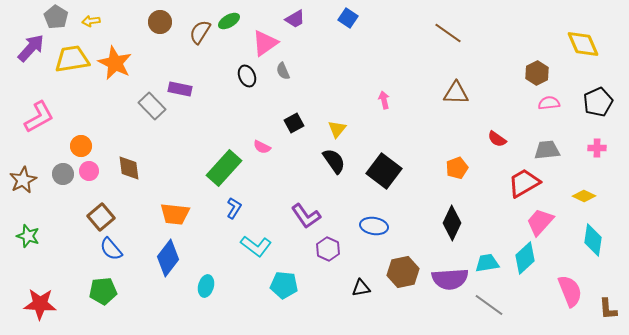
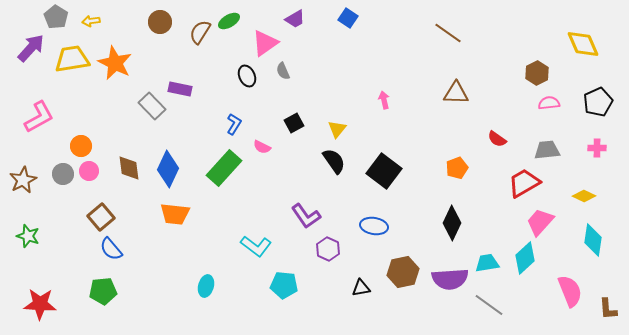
blue L-shape at (234, 208): moved 84 px up
blue diamond at (168, 258): moved 89 px up; rotated 12 degrees counterclockwise
